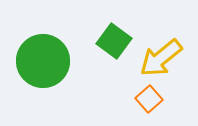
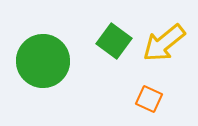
yellow arrow: moved 3 px right, 15 px up
orange square: rotated 24 degrees counterclockwise
